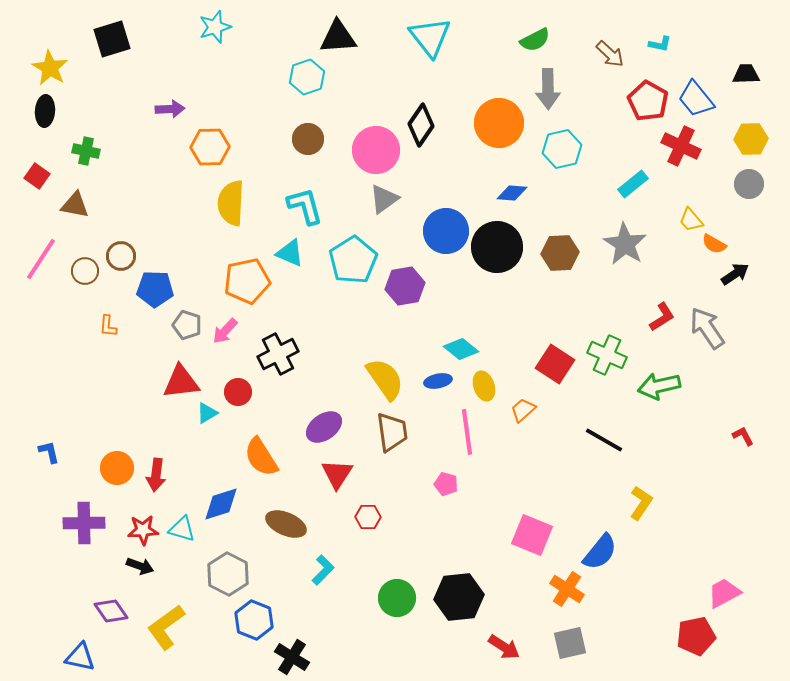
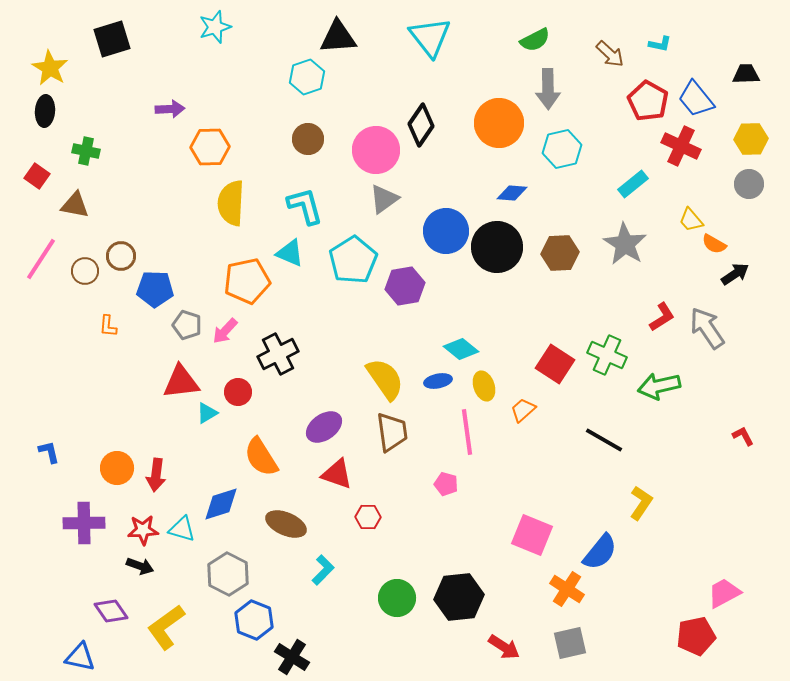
red triangle at (337, 474): rotated 44 degrees counterclockwise
